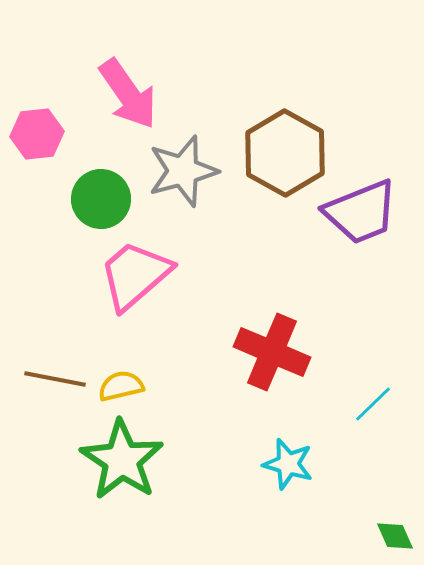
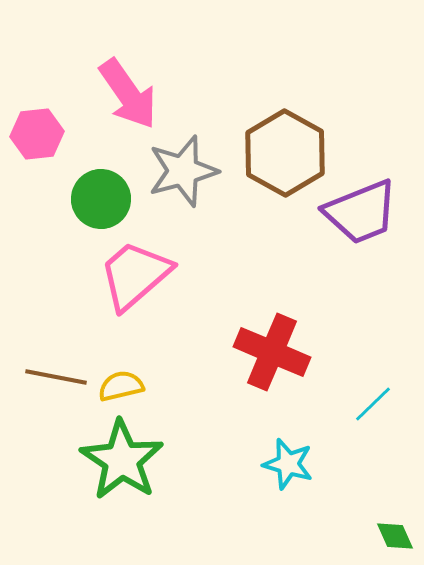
brown line: moved 1 px right, 2 px up
